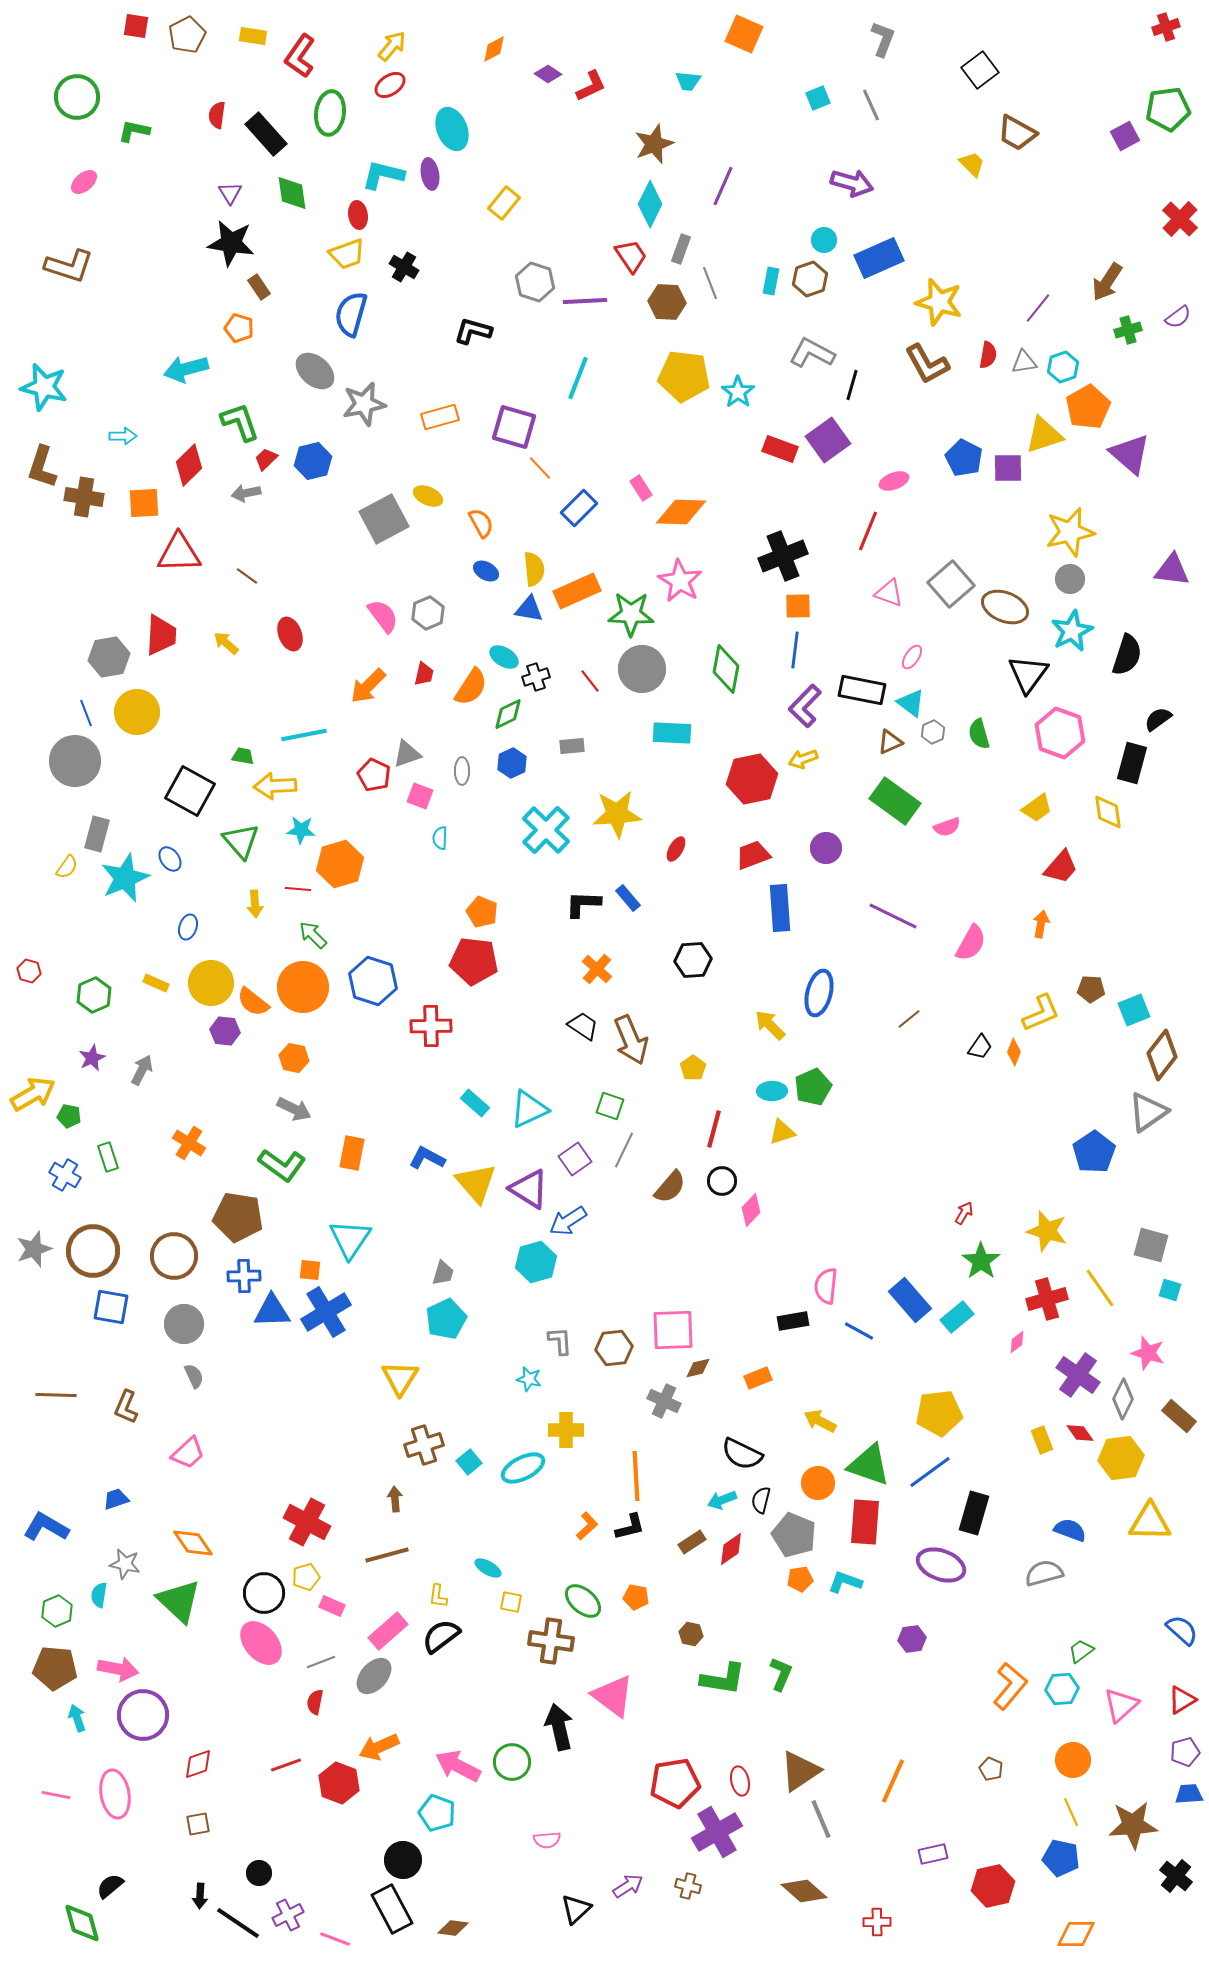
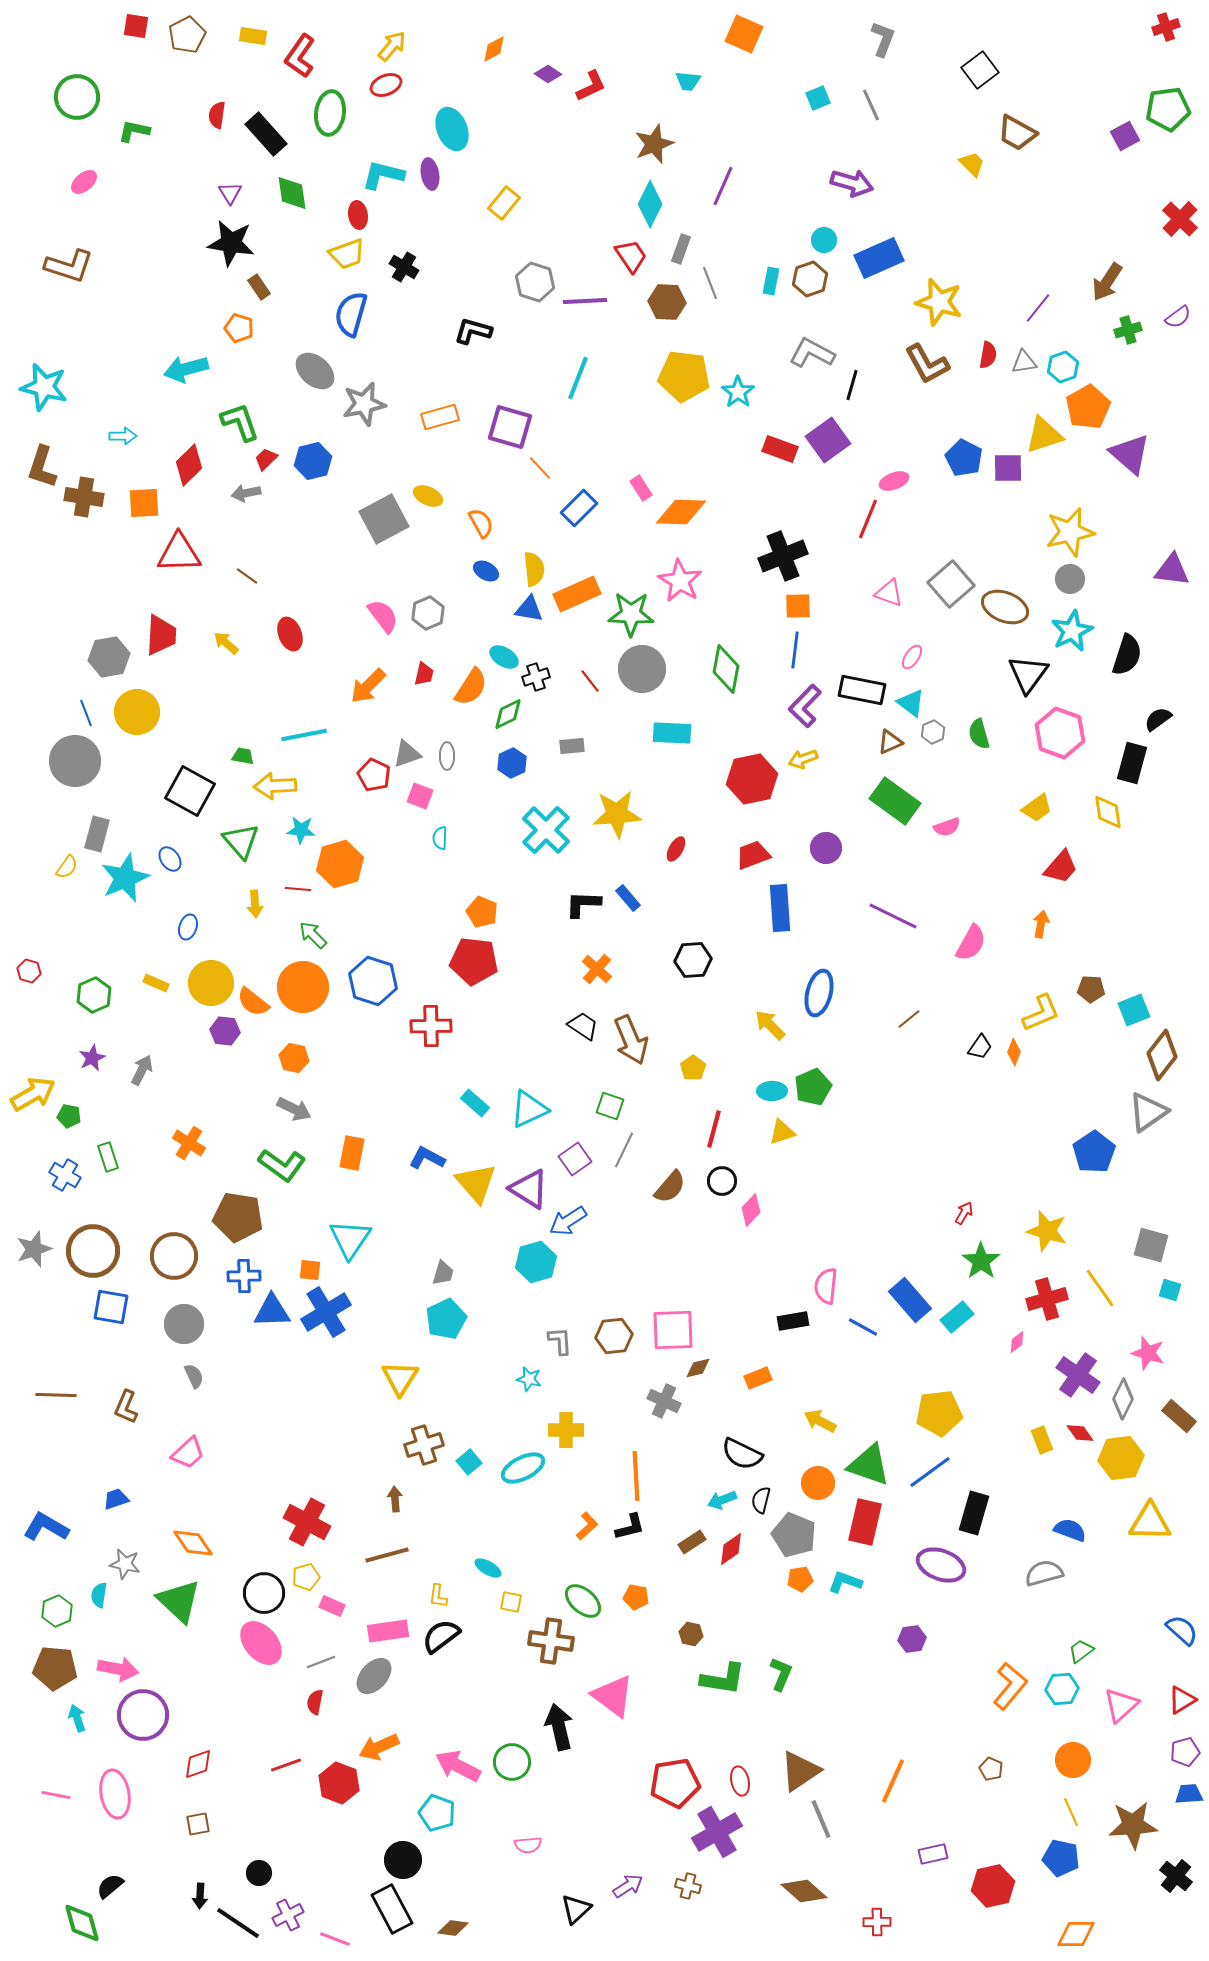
red ellipse at (390, 85): moved 4 px left; rotated 12 degrees clockwise
purple square at (514, 427): moved 4 px left
red line at (868, 531): moved 12 px up
orange rectangle at (577, 591): moved 3 px down
gray ellipse at (462, 771): moved 15 px left, 15 px up
blue line at (859, 1331): moved 4 px right, 4 px up
brown hexagon at (614, 1348): moved 12 px up
red rectangle at (865, 1522): rotated 9 degrees clockwise
pink rectangle at (388, 1631): rotated 33 degrees clockwise
pink semicircle at (547, 1840): moved 19 px left, 5 px down
